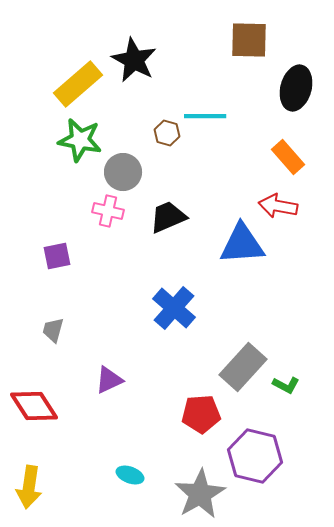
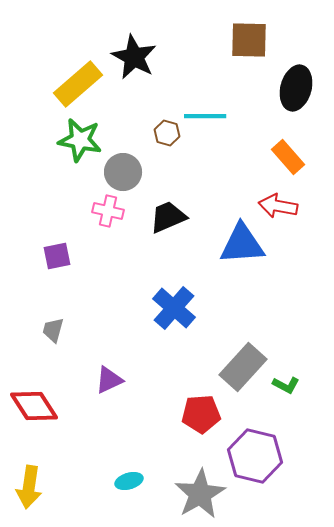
black star: moved 3 px up
cyan ellipse: moved 1 px left, 6 px down; rotated 36 degrees counterclockwise
